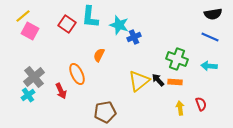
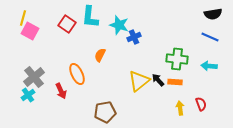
yellow line: moved 2 px down; rotated 35 degrees counterclockwise
orange semicircle: moved 1 px right
green cross: rotated 15 degrees counterclockwise
